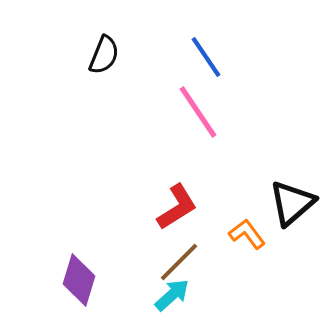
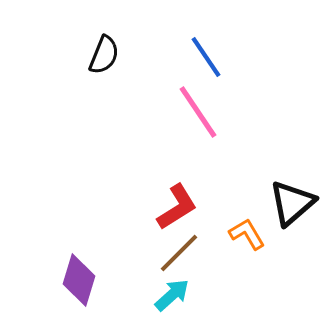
orange L-shape: rotated 6 degrees clockwise
brown line: moved 9 px up
